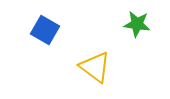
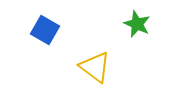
green star: rotated 16 degrees clockwise
